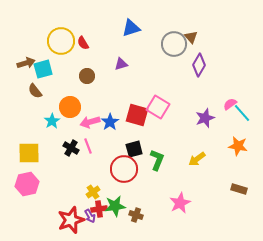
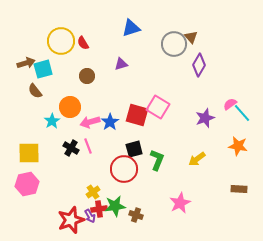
brown rectangle: rotated 14 degrees counterclockwise
